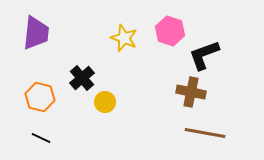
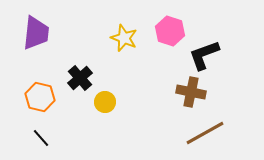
black cross: moved 2 px left
brown line: rotated 39 degrees counterclockwise
black line: rotated 24 degrees clockwise
